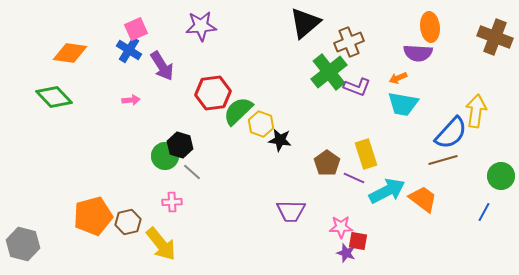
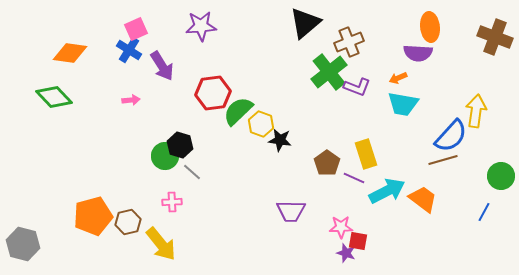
blue semicircle at (451, 133): moved 3 px down
